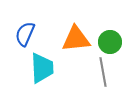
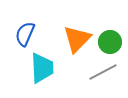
orange triangle: moved 1 px right; rotated 40 degrees counterclockwise
gray line: rotated 72 degrees clockwise
